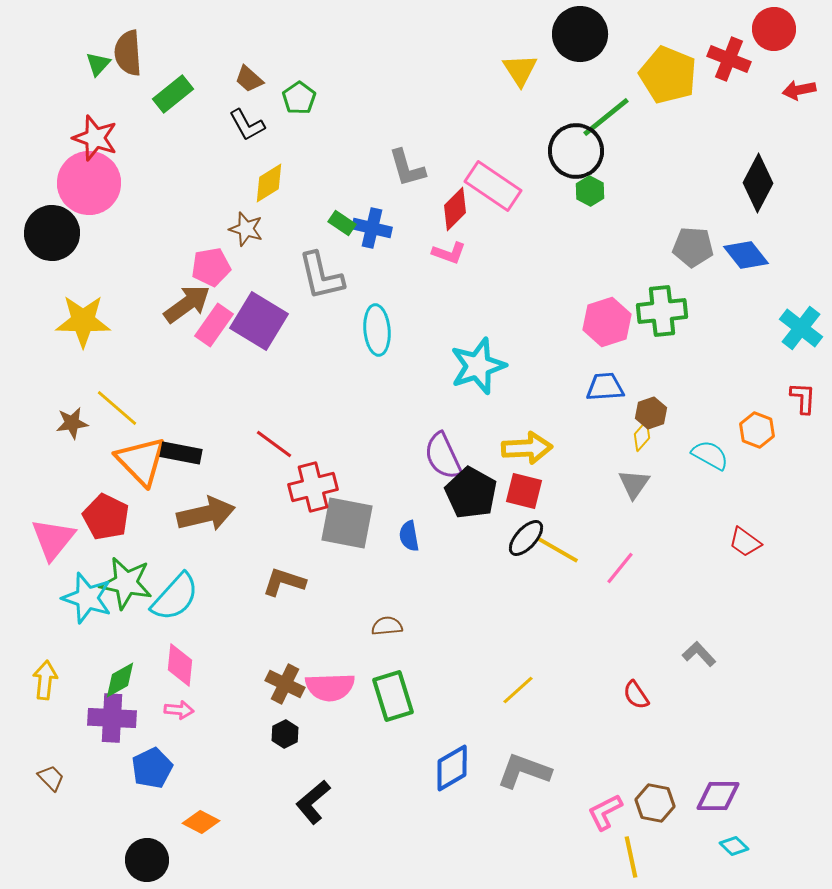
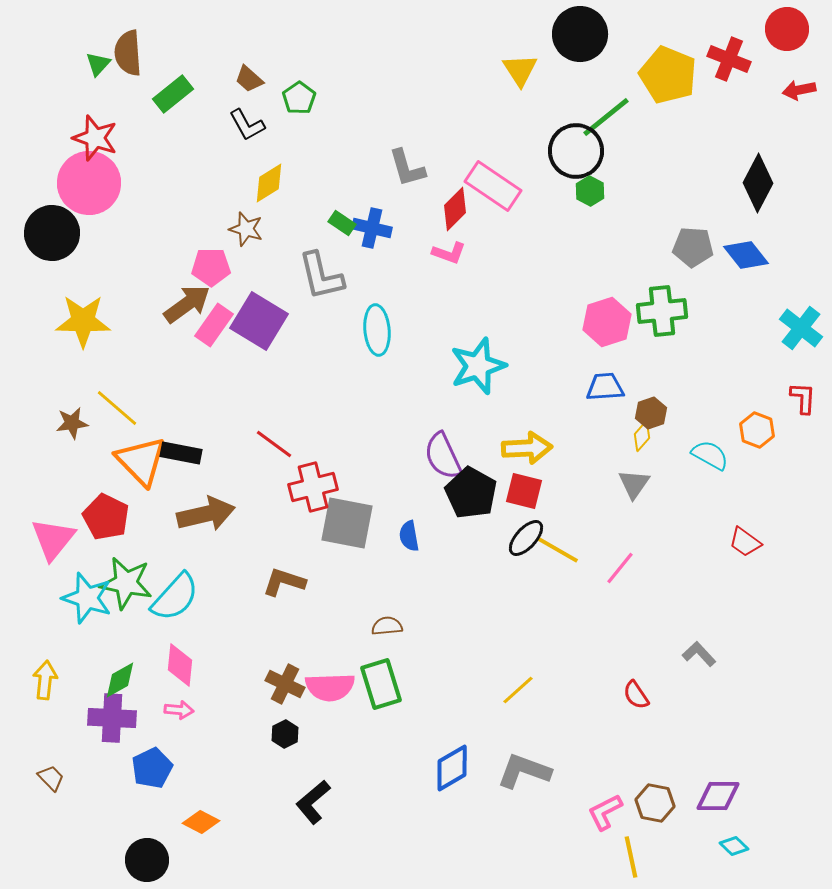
red circle at (774, 29): moved 13 px right
pink pentagon at (211, 267): rotated 9 degrees clockwise
green rectangle at (393, 696): moved 12 px left, 12 px up
